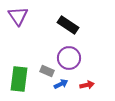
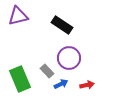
purple triangle: rotated 50 degrees clockwise
black rectangle: moved 6 px left
gray rectangle: rotated 24 degrees clockwise
green rectangle: moved 1 px right; rotated 30 degrees counterclockwise
